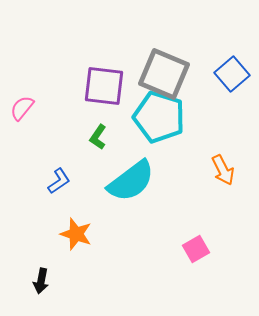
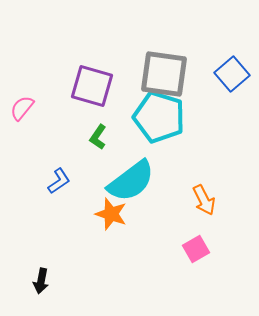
gray square: rotated 15 degrees counterclockwise
purple square: moved 12 px left; rotated 9 degrees clockwise
orange arrow: moved 19 px left, 30 px down
orange star: moved 35 px right, 20 px up
